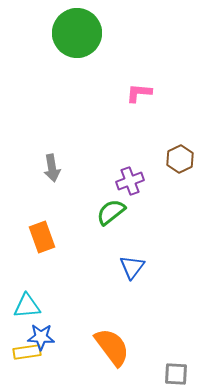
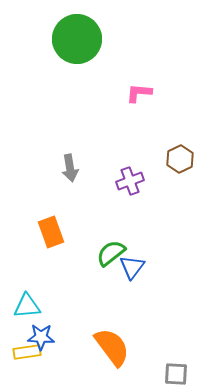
green circle: moved 6 px down
gray arrow: moved 18 px right
green semicircle: moved 41 px down
orange rectangle: moved 9 px right, 5 px up
